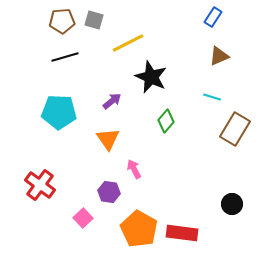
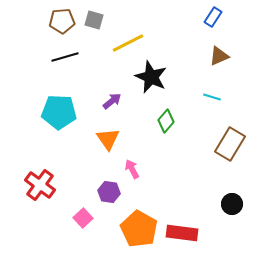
brown rectangle: moved 5 px left, 15 px down
pink arrow: moved 2 px left
